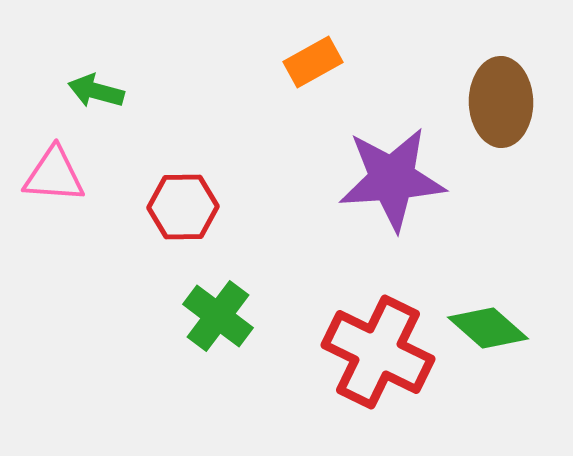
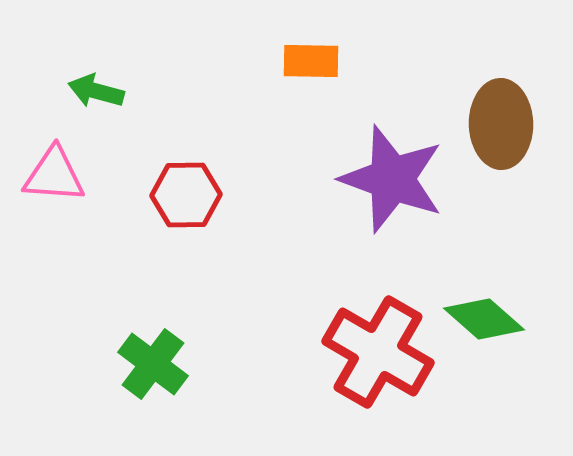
orange rectangle: moved 2 px left, 1 px up; rotated 30 degrees clockwise
brown ellipse: moved 22 px down
purple star: rotated 24 degrees clockwise
red hexagon: moved 3 px right, 12 px up
green cross: moved 65 px left, 48 px down
green diamond: moved 4 px left, 9 px up
red cross: rotated 4 degrees clockwise
